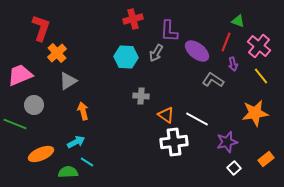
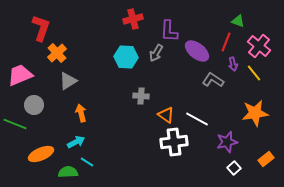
yellow line: moved 7 px left, 3 px up
orange arrow: moved 2 px left, 2 px down
